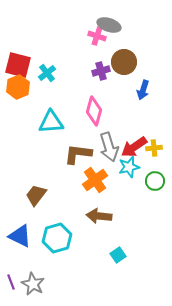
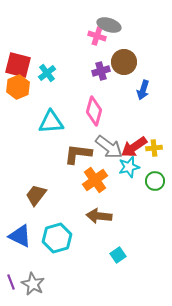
gray arrow: rotated 36 degrees counterclockwise
